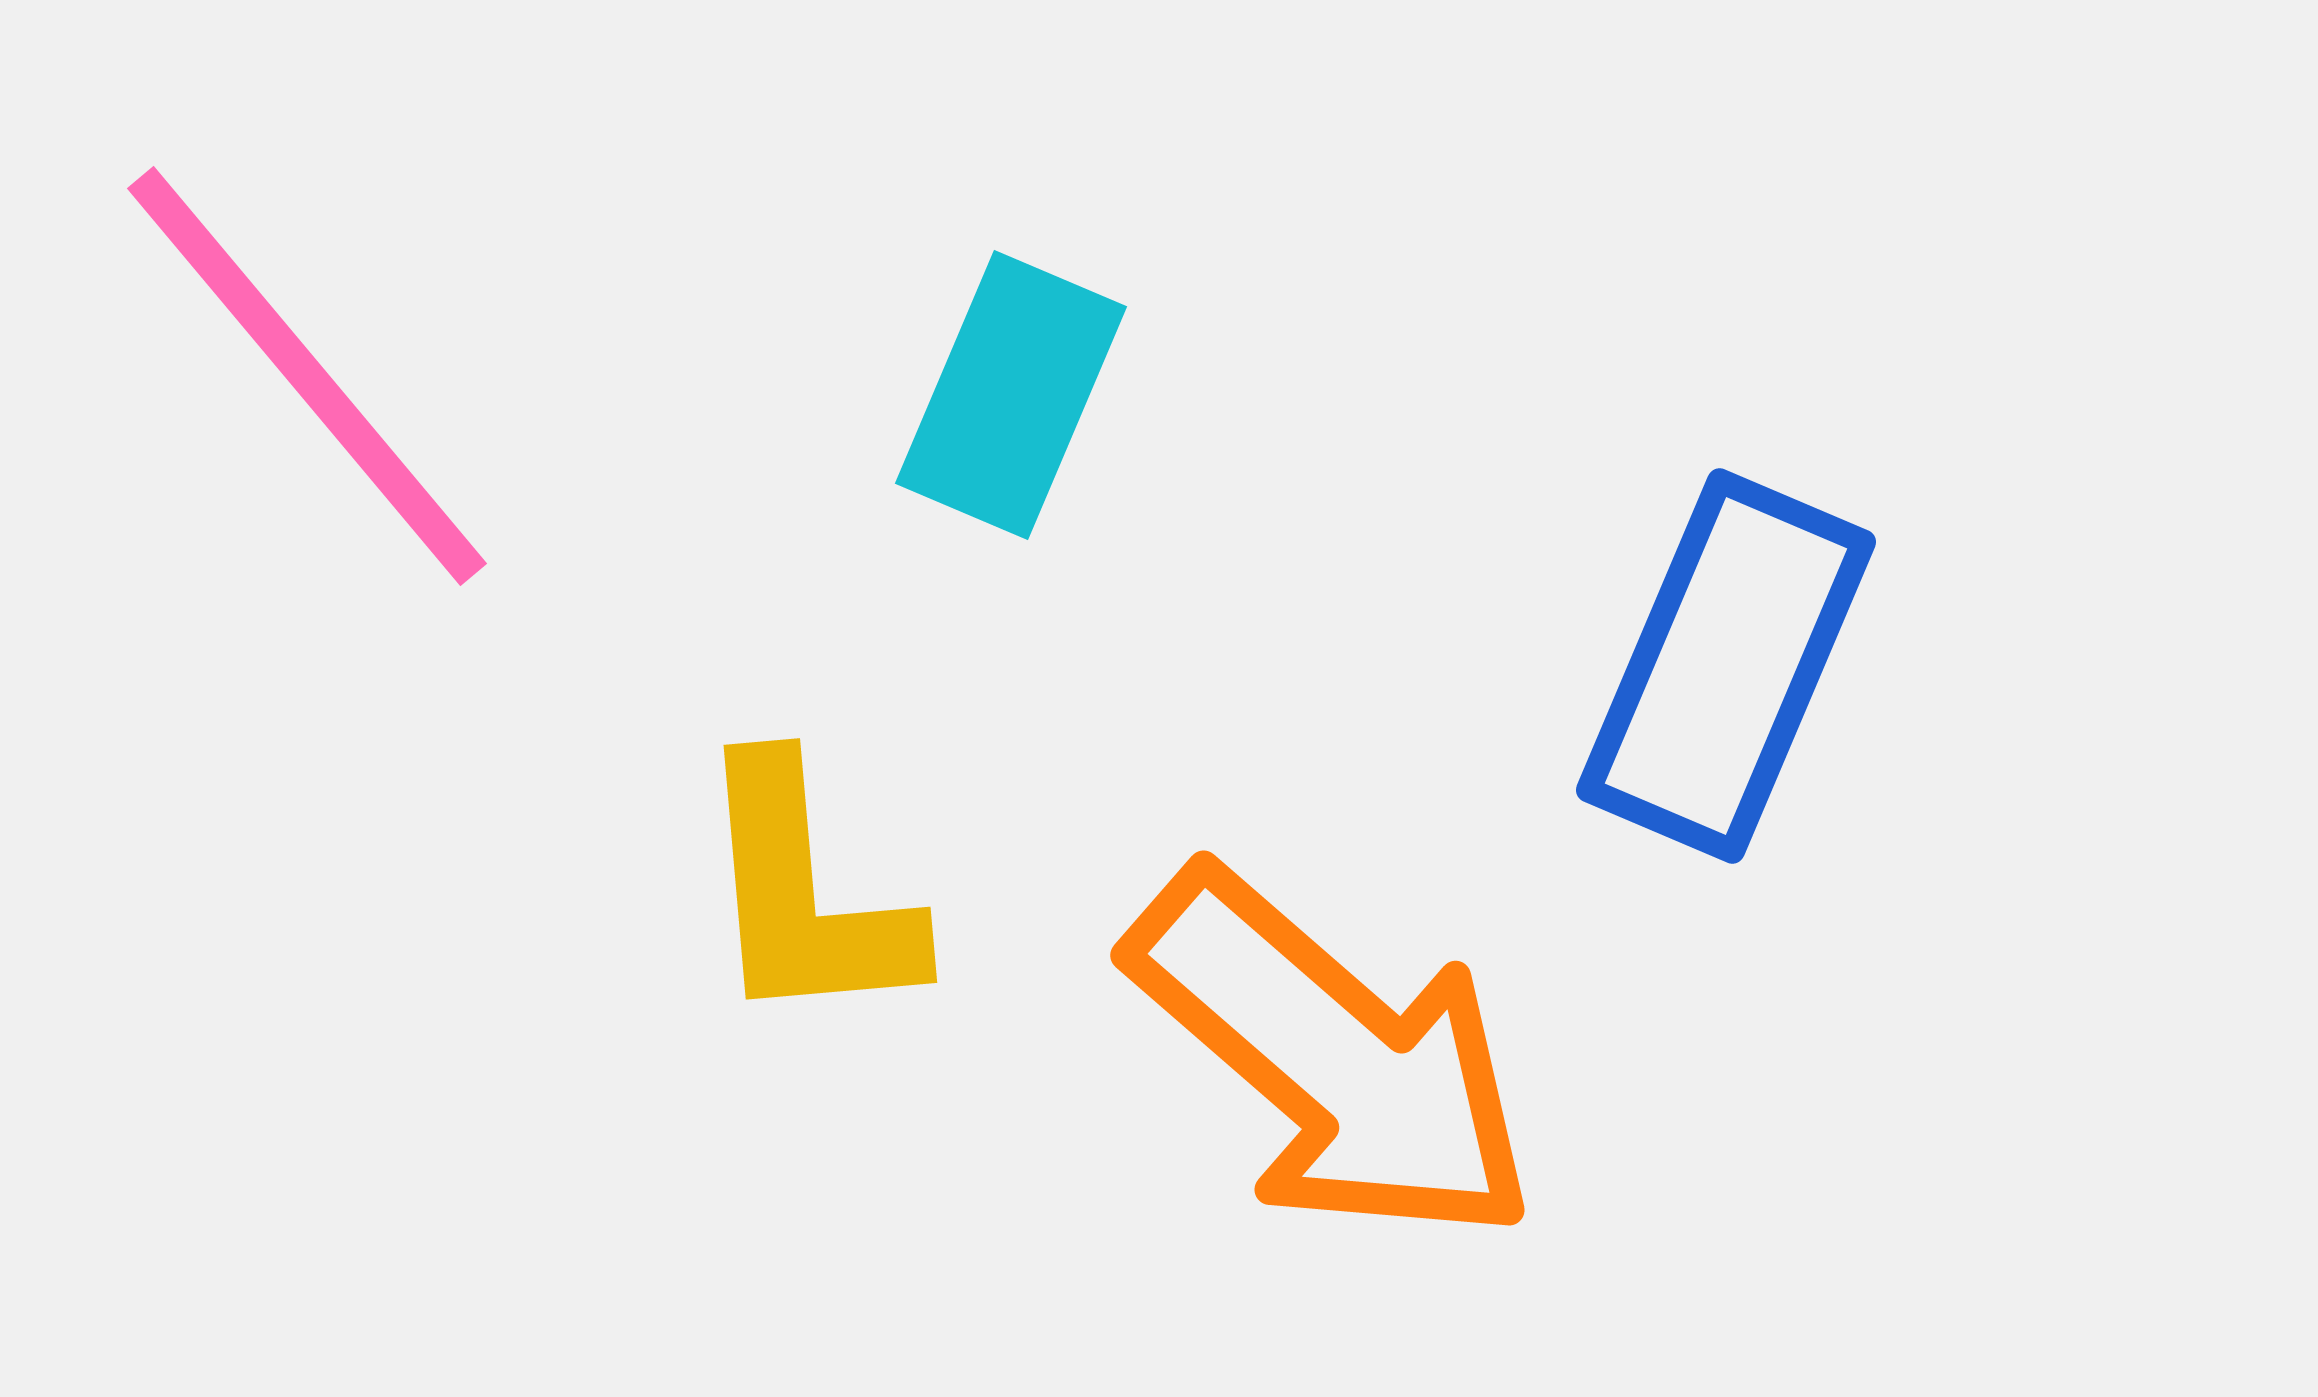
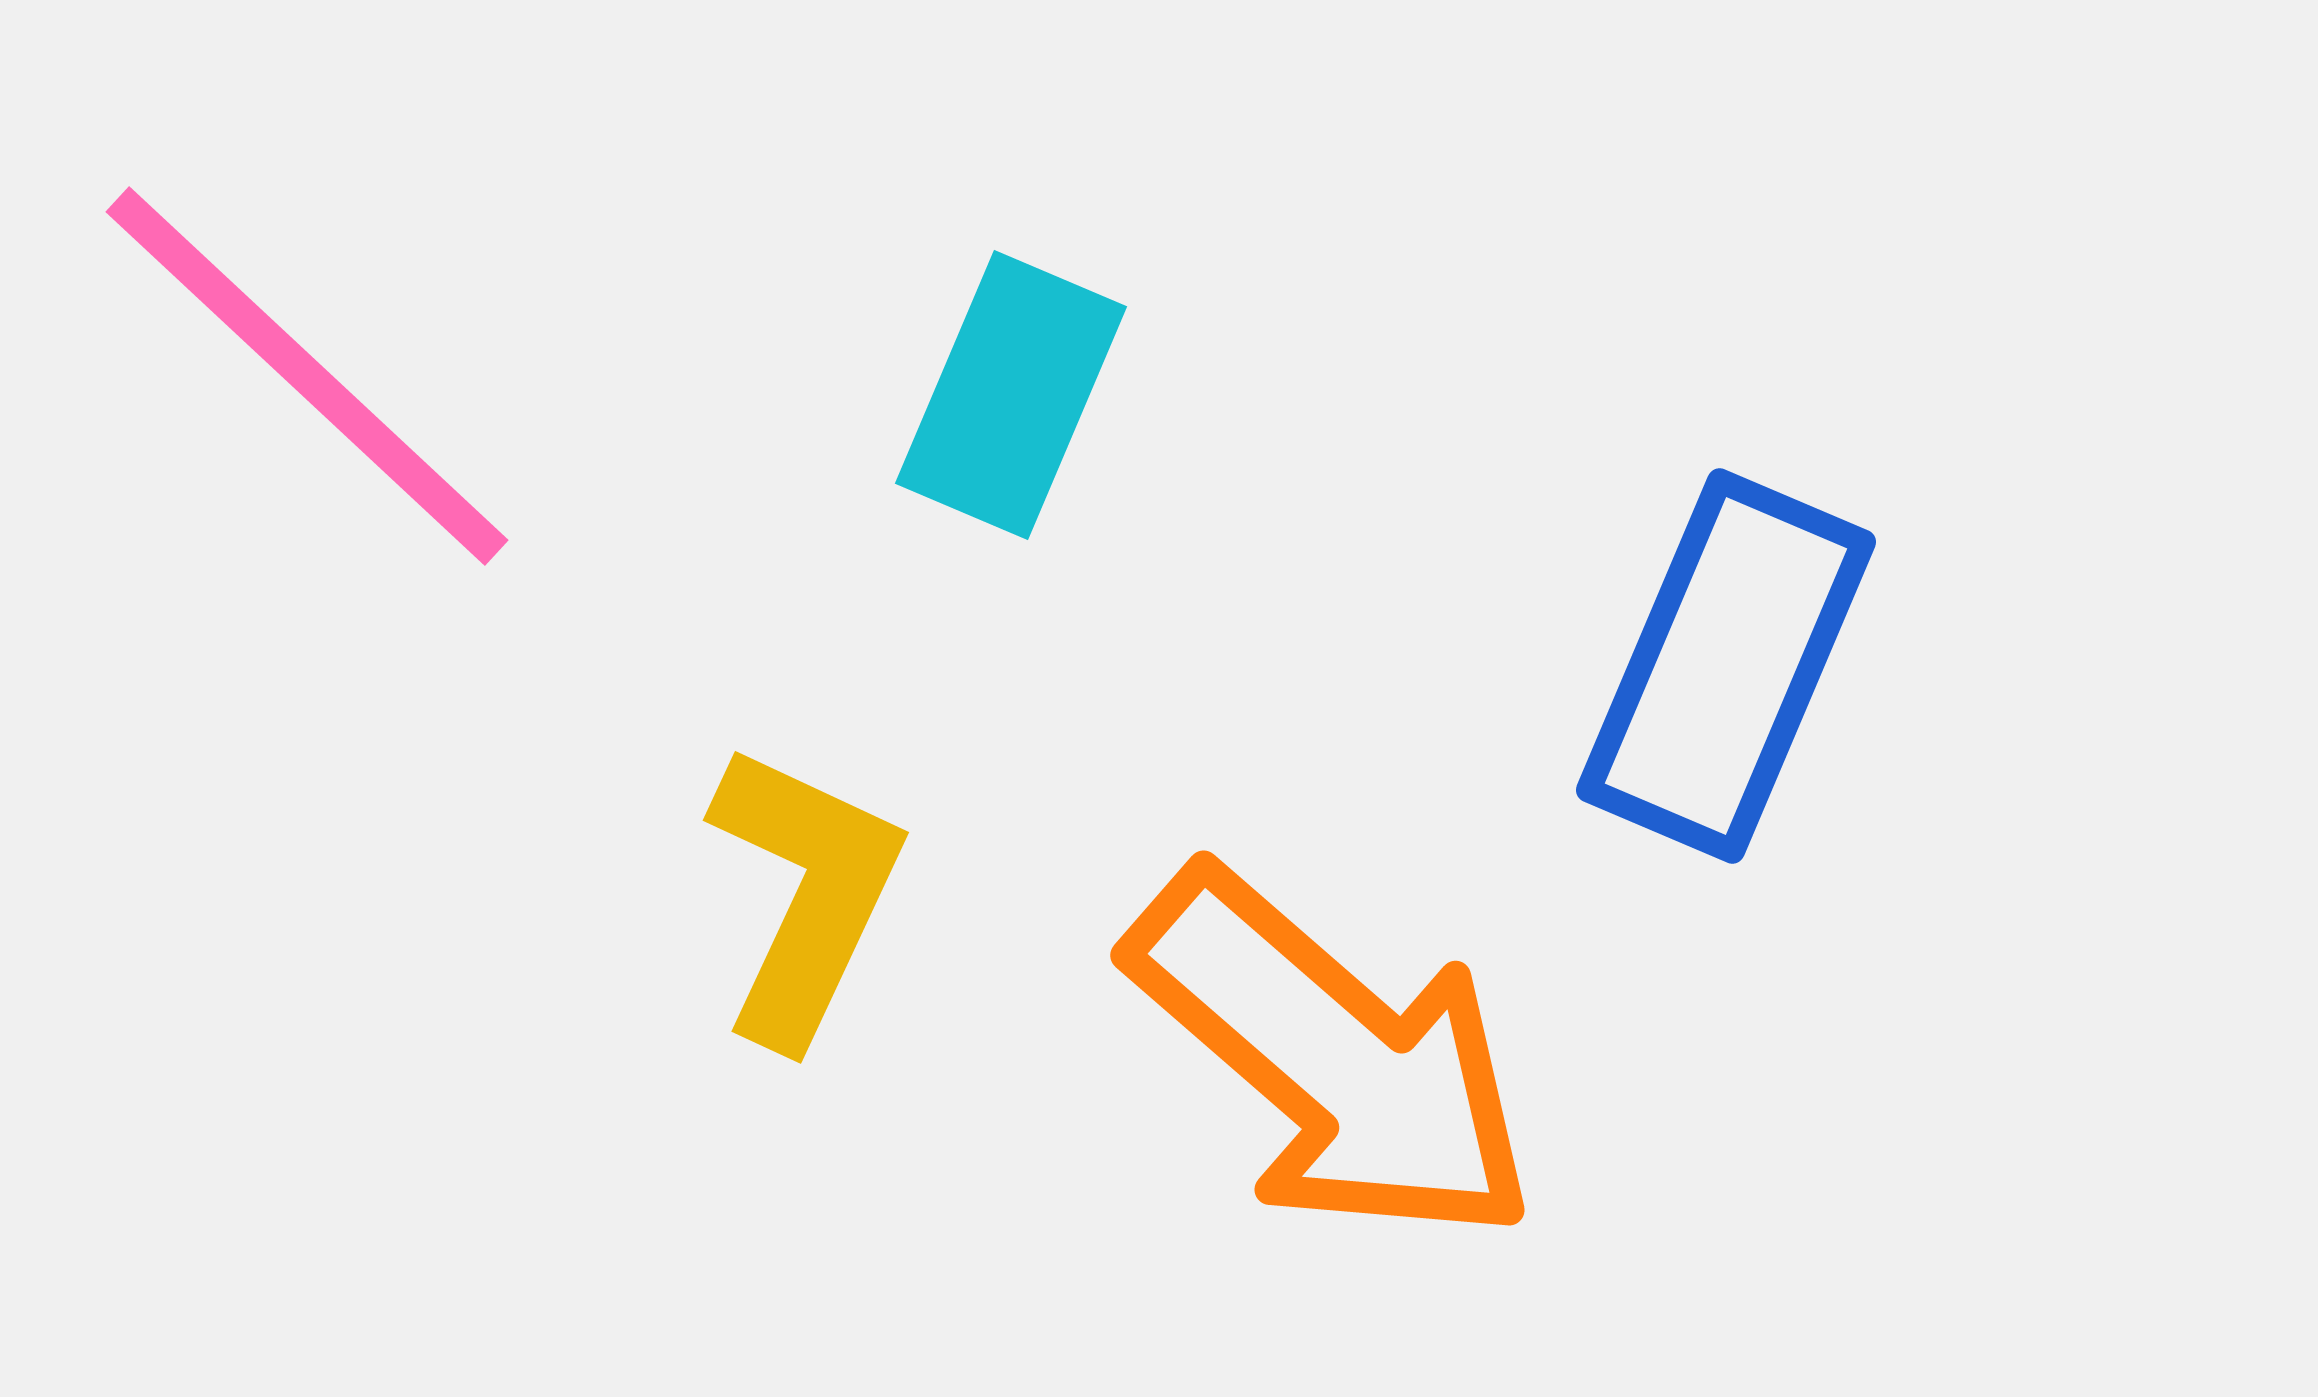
pink line: rotated 7 degrees counterclockwise
yellow L-shape: rotated 150 degrees counterclockwise
